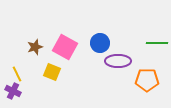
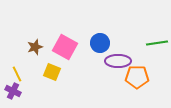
green line: rotated 10 degrees counterclockwise
orange pentagon: moved 10 px left, 3 px up
